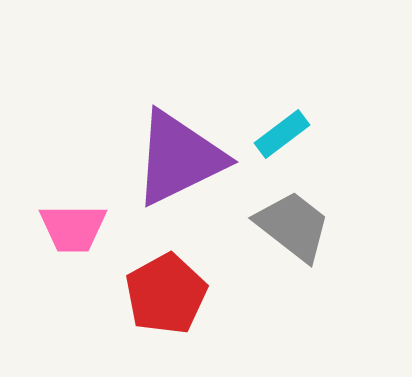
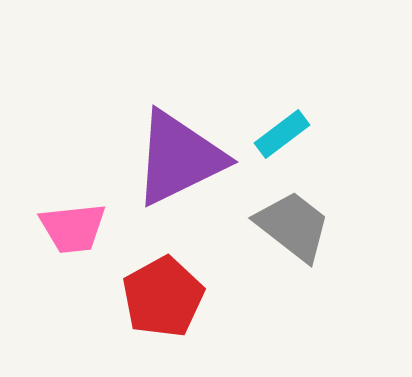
pink trapezoid: rotated 6 degrees counterclockwise
red pentagon: moved 3 px left, 3 px down
